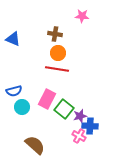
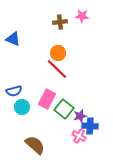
brown cross: moved 5 px right, 12 px up; rotated 16 degrees counterclockwise
red line: rotated 35 degrees clockwise
